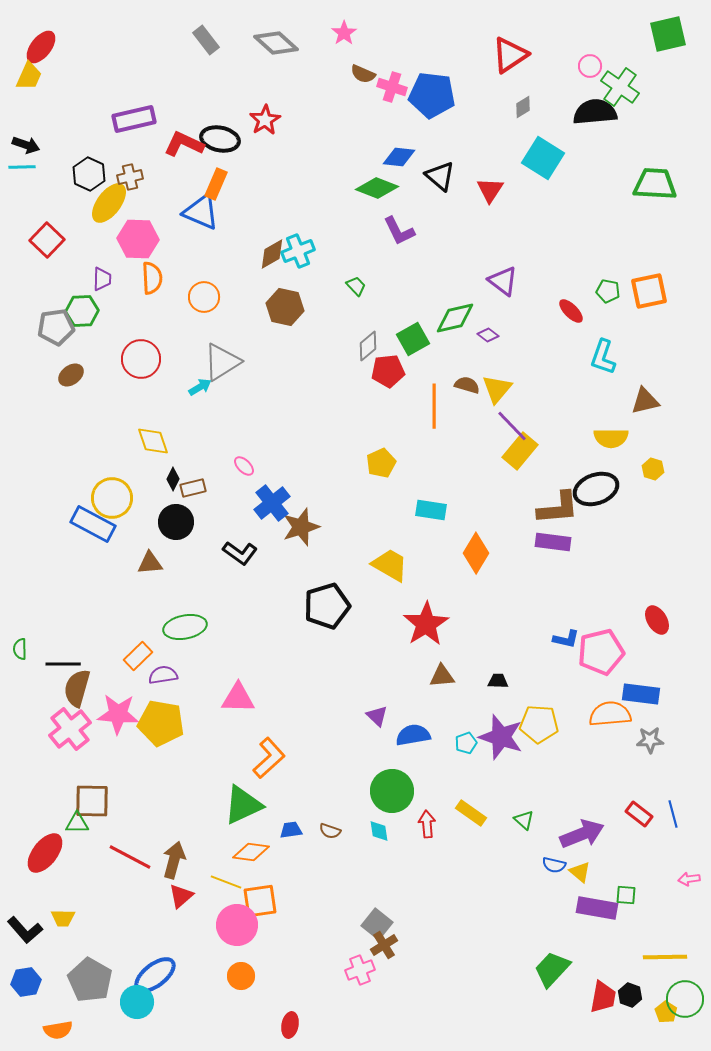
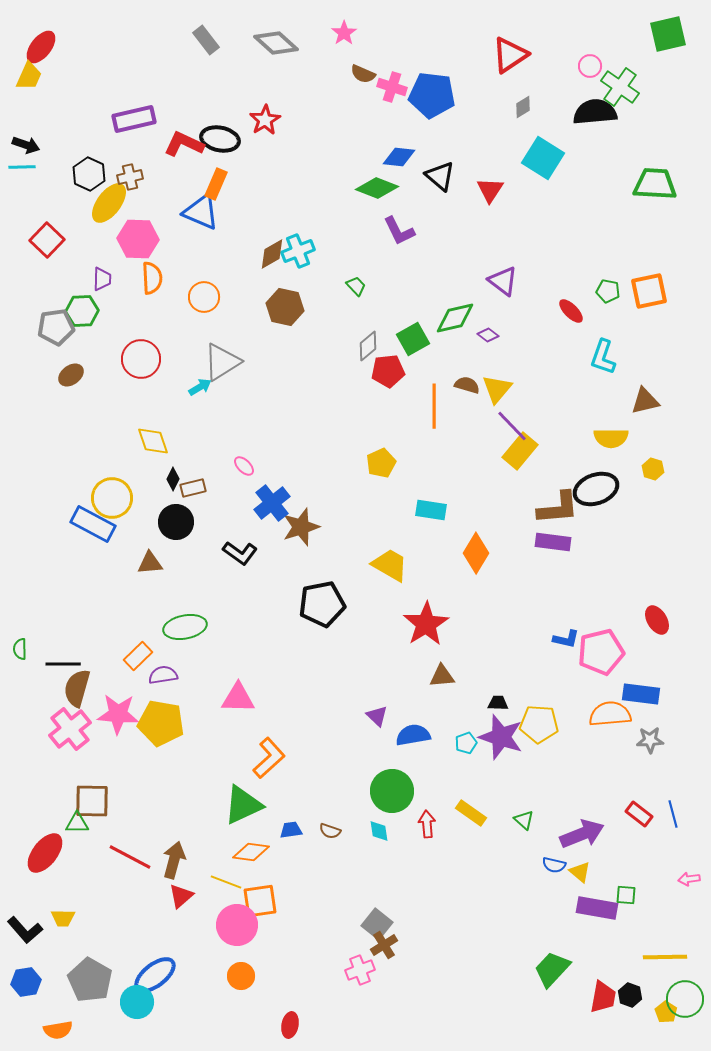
black pentagon at (327, 606): moved 5 px left, 2 px up; rotated 6 degrees clockwise
black trapezoid at (498, 681): moved 22 px down
